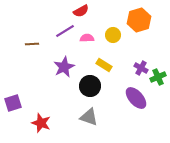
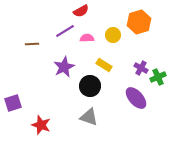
orange hexagon: moved 2 px down
red star: moved 2 px down
